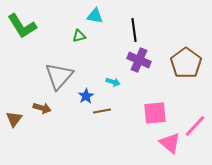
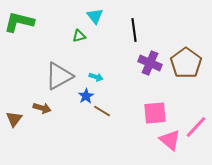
cyan triangle: rotated 42 degrees clockwise
green L-shape: moved 3 px left, 4 px up; rotated 136 degrees clockwise
purple cross: moved 11 px right, 3 px down
gray triangle: rotated 20 degrees clockwise
cyan arrow: moved 17 px left, 5 px up
brown line: rotated 42 degrees clockwise
pink line: moved 1 px right, 1 px down
pink triangle: moved 3 px up
